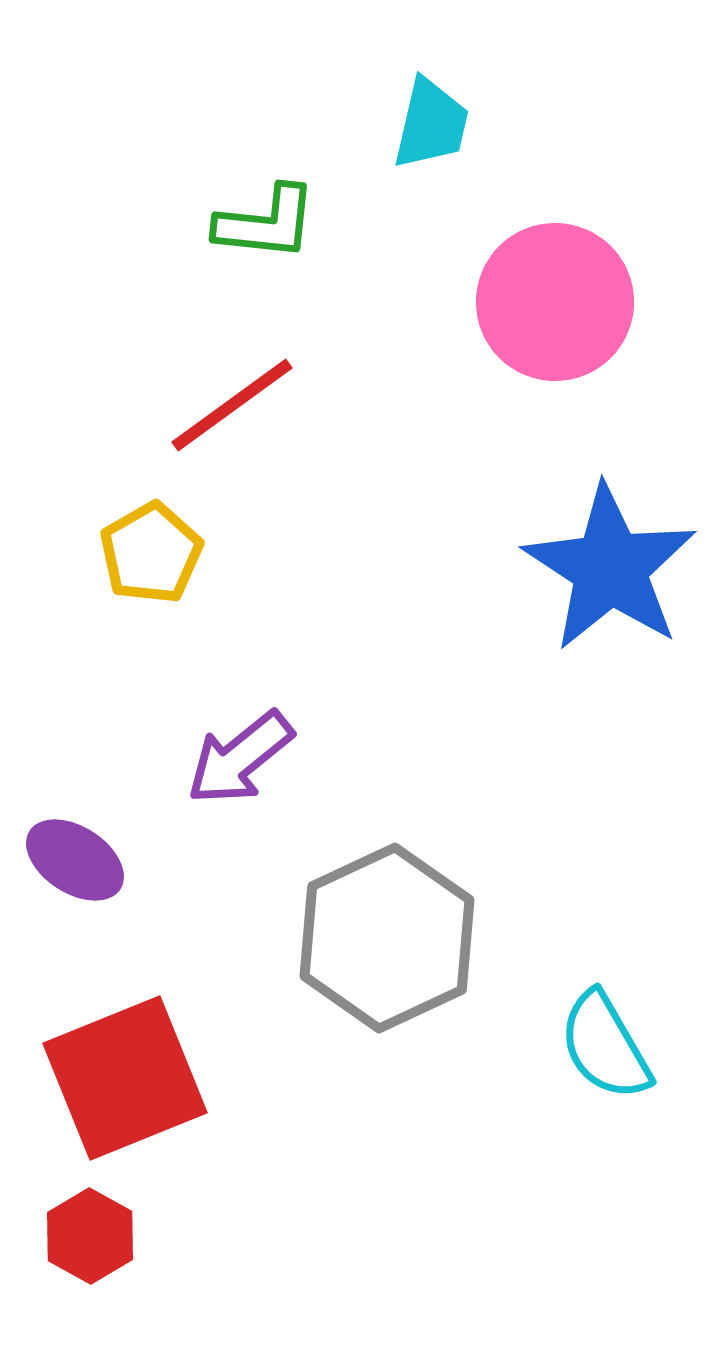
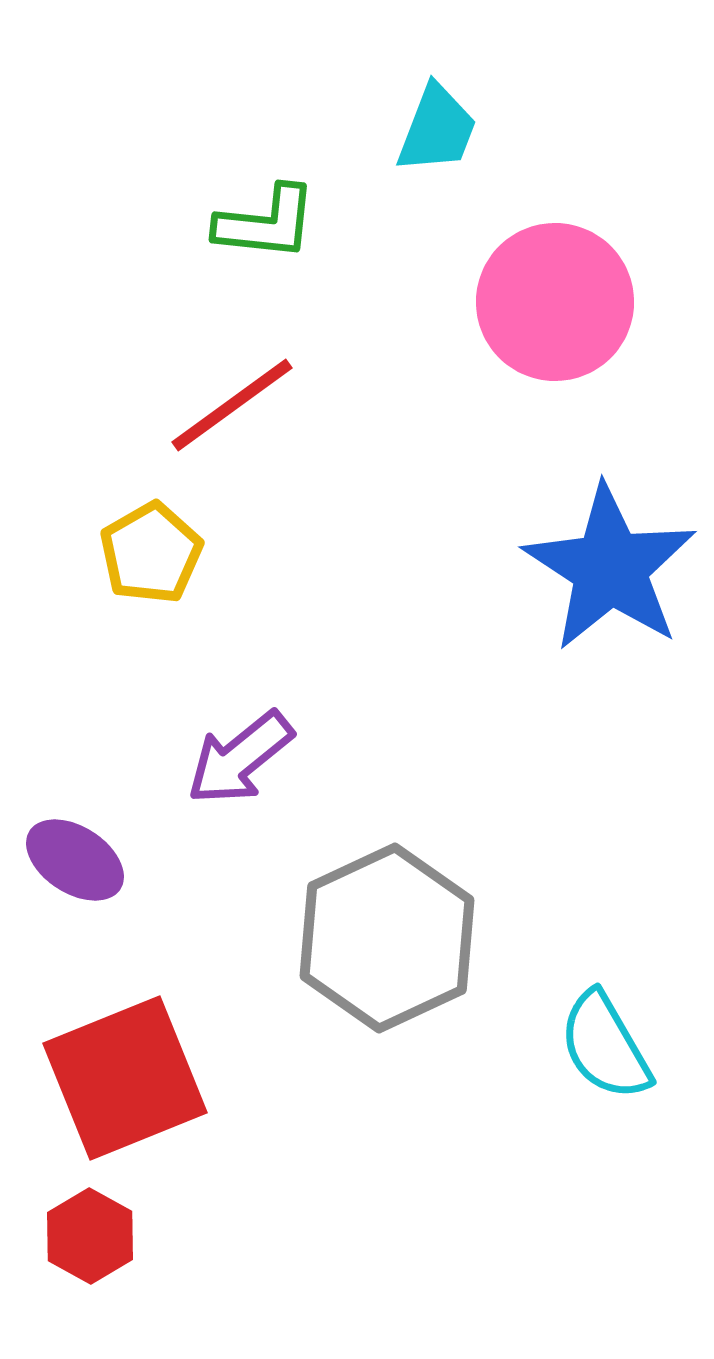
cyan trapezoid: moved 6 px right, 5 px down; rotated 8 degrees clockwise
